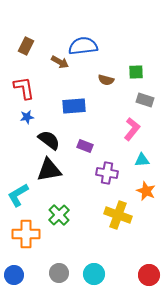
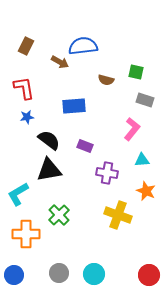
green square: rotated 14 degrees clockwise
cyan L-shape: moved 1 px up
